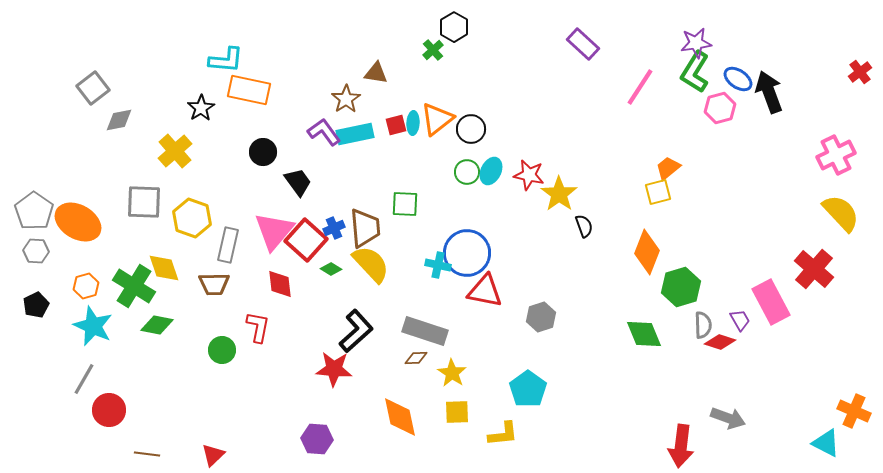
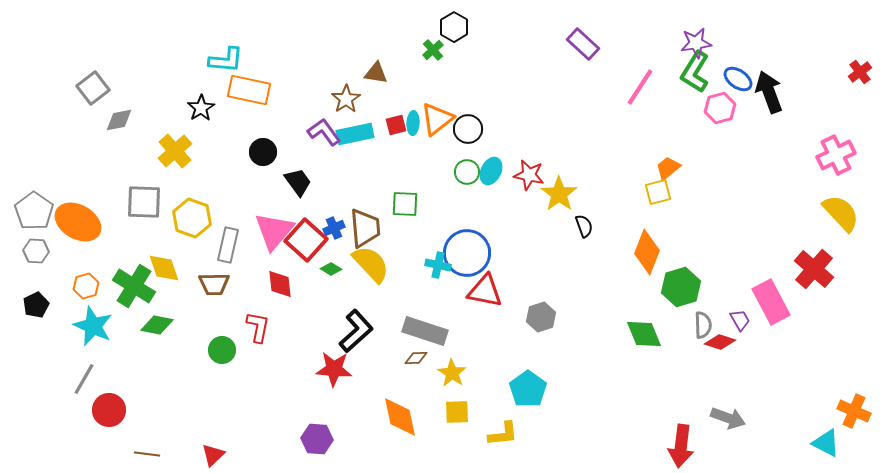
black circle at (471, 129): moved 3 px left
